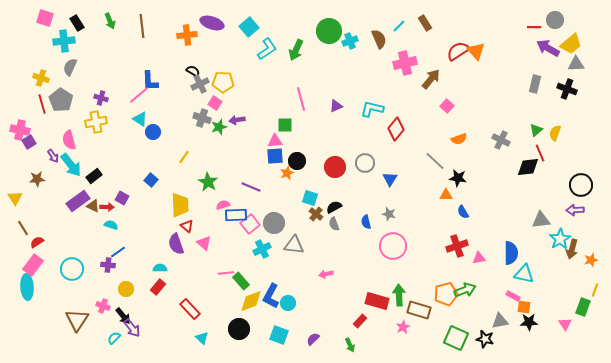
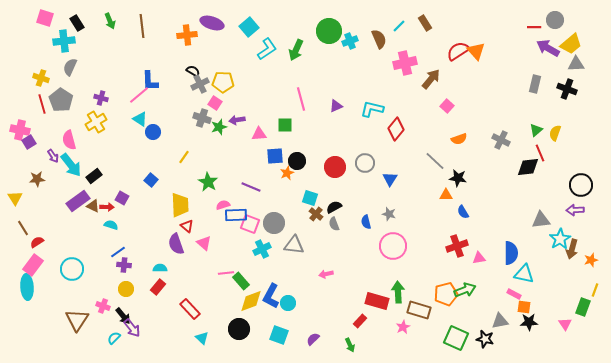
yellow cross at (96, 122): rotated 20 degrees counterclockwise
pink triangle at (275, 141): moved 16 px left, 7 px up
pink square at (250, 224): rotated 30 degrees counterclockwise
purple cross at (108, 265): moved 16 px right
green arrow at (399, 295): moved 1 px left, 3 px up
pink rectangle at (513, 296): moved 1 px right, 2 px up
